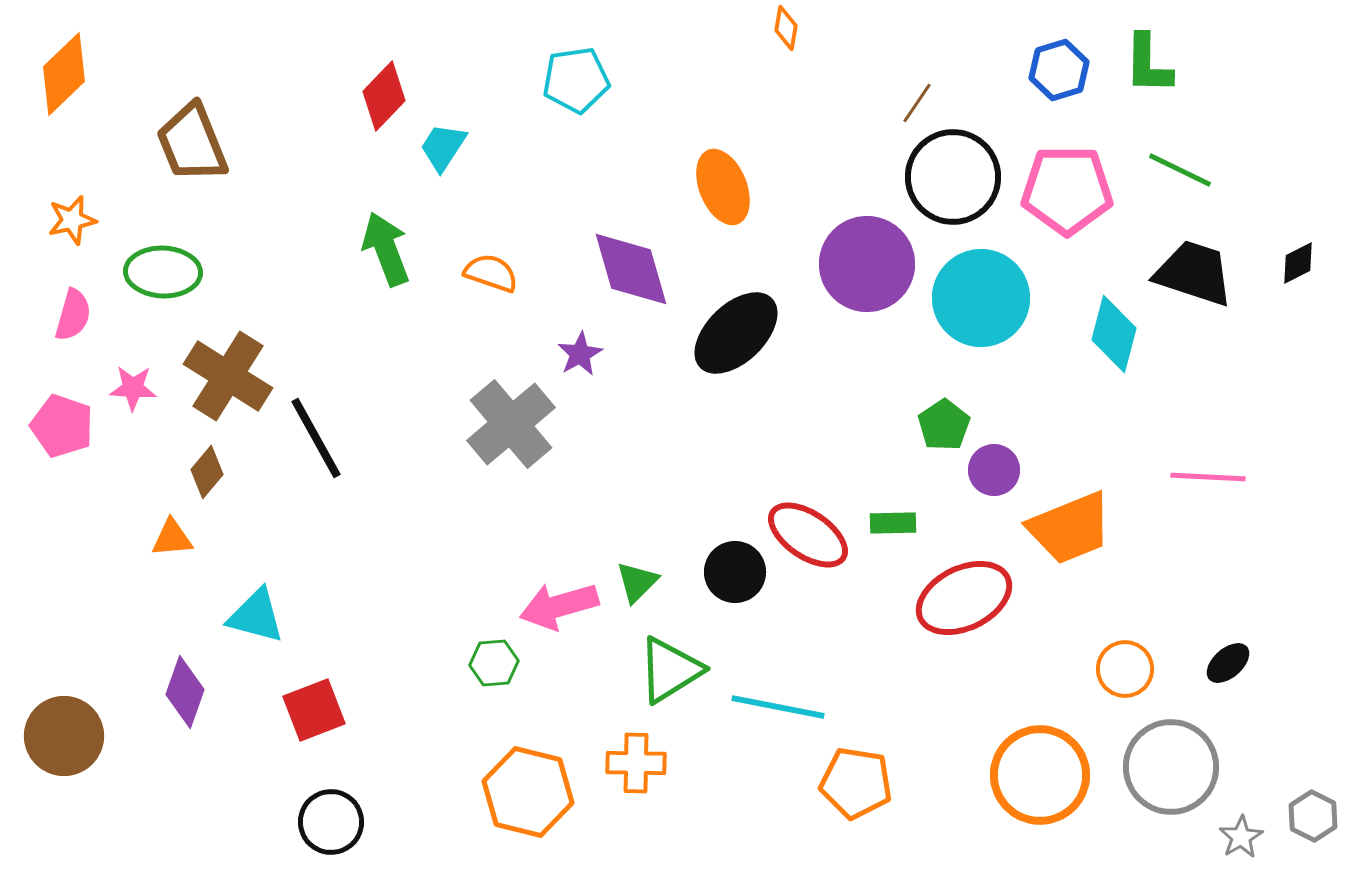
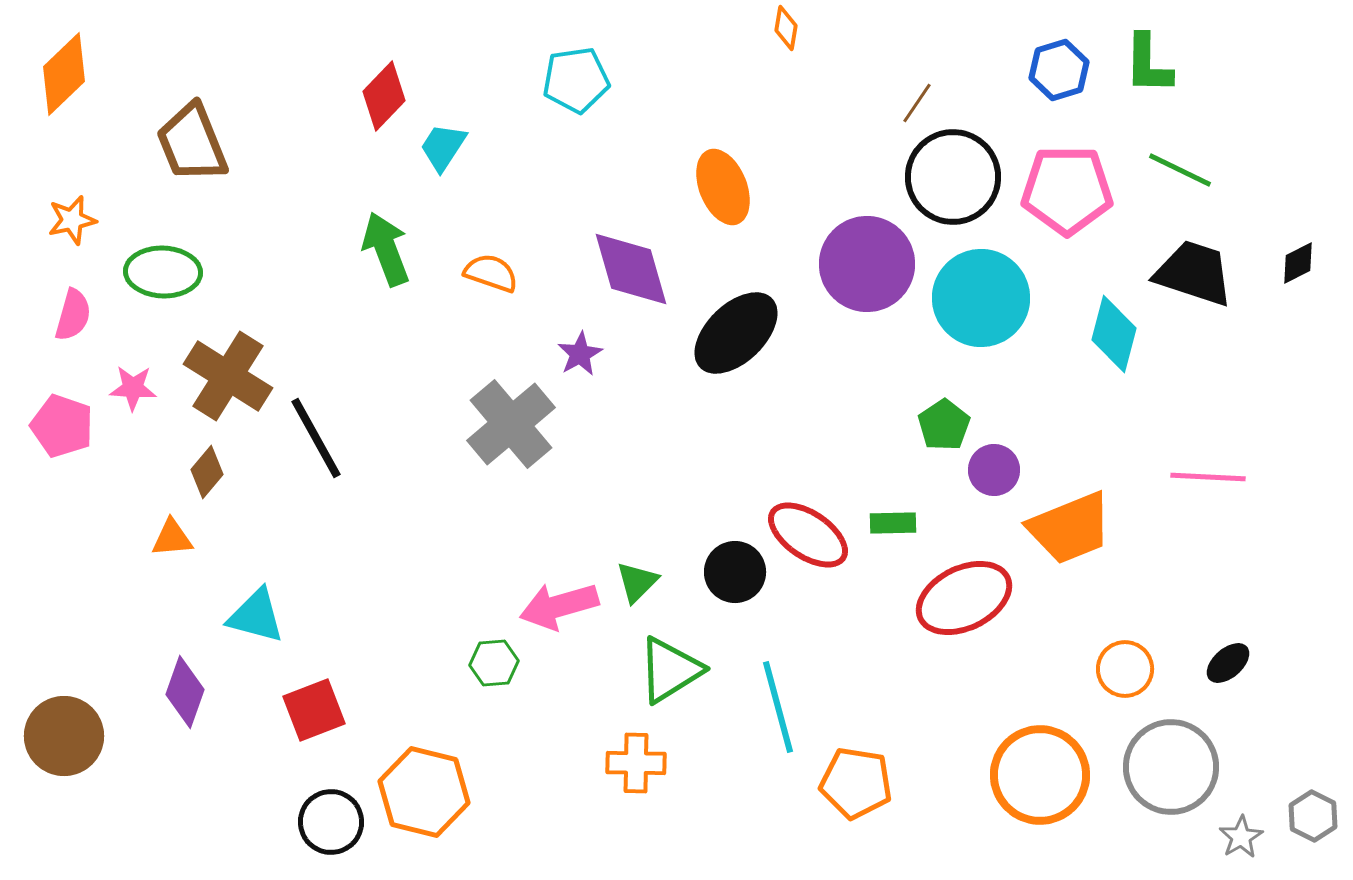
cyan line at (778, 707): rotated 64 degrees clockwise
orange hexagon at (528, 792): moved 104 px left
